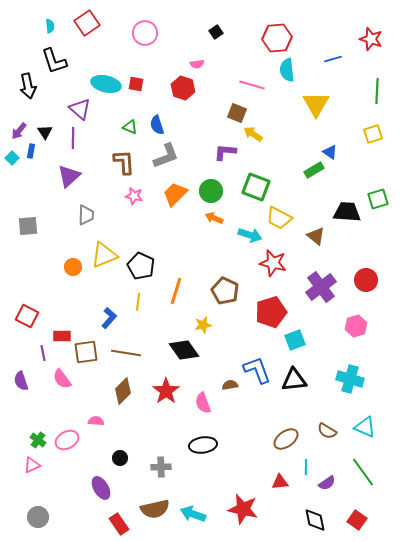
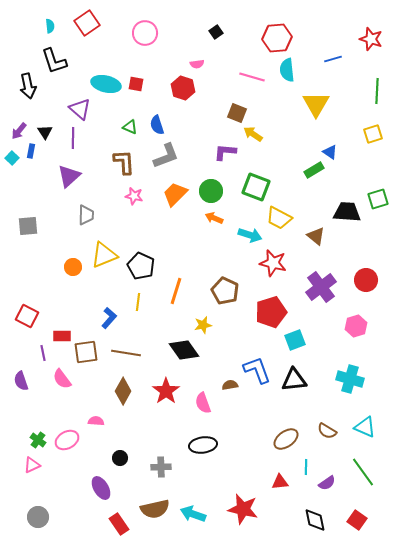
pink line at (252, 85): moved 8 px up
brown diamond at (123, 391): rotated 16 degrees counterclockwise
